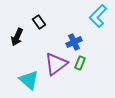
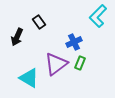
cyan triangle: moved 2 px up; rotated 10 degrees counterclockwise
